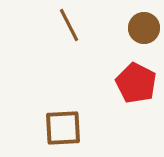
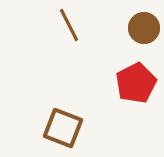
red pentagon: rotated 18 degrees clockwise
brown square: rotated 24 degrees clockwise
